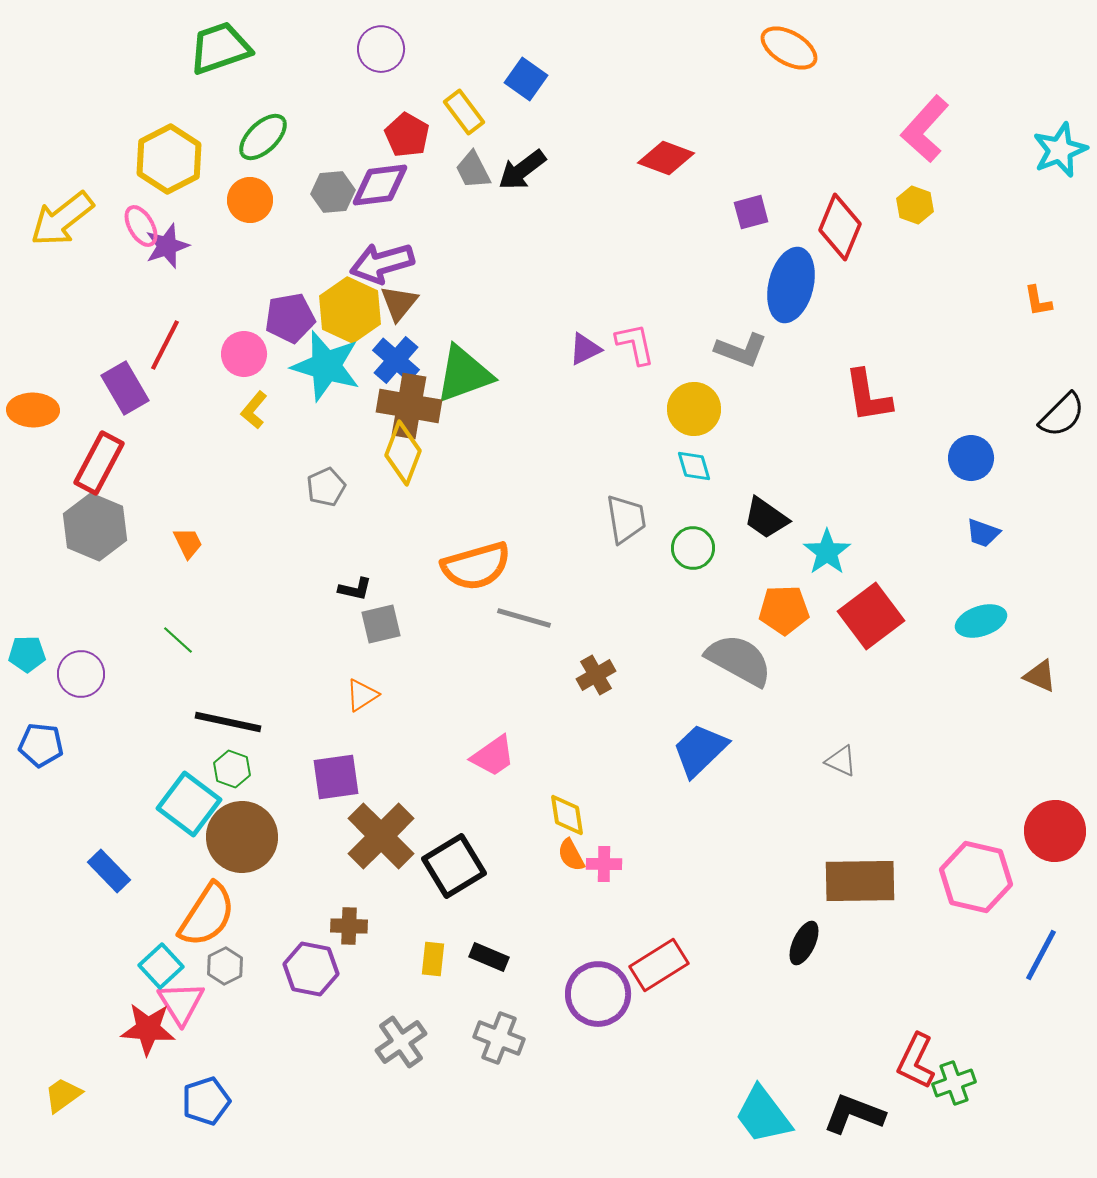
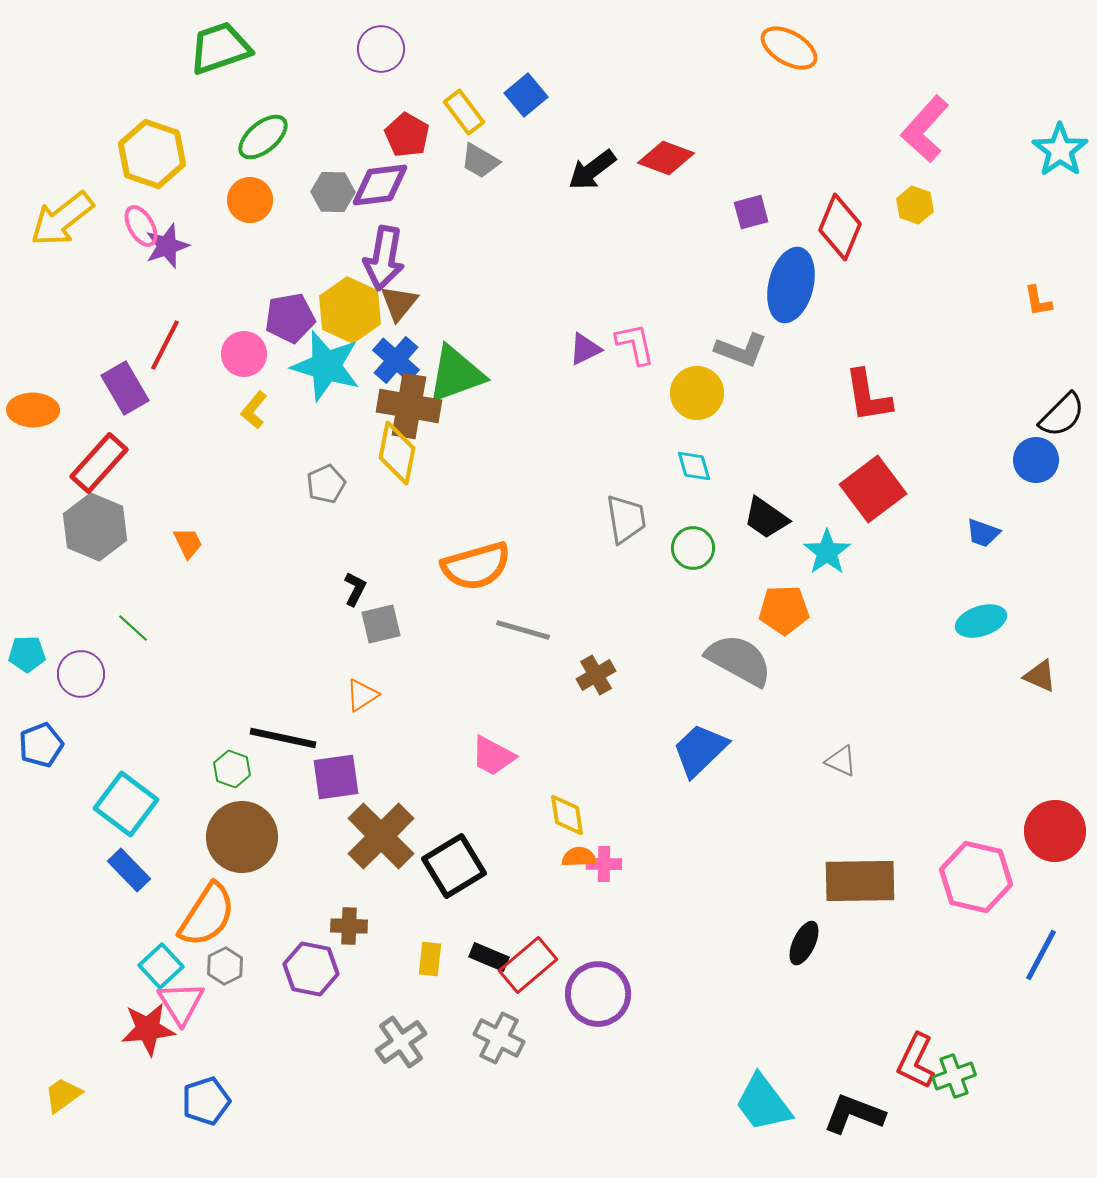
blue square at (526, 79): moved 16 px down; rotated 15 degrees clockwise
green ellipse at (263, 137): rotated 4 degrees clockwise
cyan star at (1060, 150): rotated 14 degrees counterclockwise
yellow hexagon at (169, 159): moved 17 px left, 5 px up; rotated 14 degrees counterclockwise
gray trapezoid at (473, 170): moved 7 px right, 9 px up; rotated 33 degrees counterclockwise
black arrow at (522, 170): moved 70 px right
gray hexagon at (333, 192): rotated 6 degrees clockwise
purple arrow at (382, 263): moved 2 px right, 5 px up; rotated 64 degrees counterclockwise
green triangle at (464, 374): moved 8 px left
yellow circle at (694, 409): moved 3 px right, 16 px up
yellow diamond at (403, 453): moved 6 px left; rotated 10 degrees counterclockwise
blue circle at (971, 458): moved 65 px right, 2 px down
red rectangle at (99, 463): rotated 14 degrees clockwise
gray pentagon at (326, 487): moved 3 px up
black L-shape at (355, 589): rotated 76 degrees counterclockwise
red square at (871, 616): moved 2 px right, 127 px up
gray line at (524, 618): moved 1 px left, 12 px down
green line at (178, 640): moved 45 px left, 12 px up
black line at (228, 722): moved 55 px right, 16 px down
blue pentagon at (41, 745): rotated 27 degrees counterclockwise
pink trapezoid at (493, 756): rotated 63 degrees clockwise
cyan square at (189, 804): moved 63 px left
orange semicircle at (571, 855): moved 8 px right, 2 px down; rotated 116 degrees clockwise
blue rectangle at (109, 871): moved 20 px right, 1 px up
yellow rectangle at (433, 959): moved 3 px left
red rectangle at (659, 965): moved 131 px left; rotated 8 degrees counterclockwise
red star at (148, 1029): rotated 10 degrees counterclockwise
gray cross at (499, 1038): rotated 6 degrees clockwise
green cross at (954, 1083): moved 7 px up
cyan trapezoid at (763, 1115): moved 12 px up
